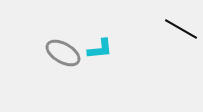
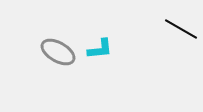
gray ellipse: moved 5 px left, 1 px up
